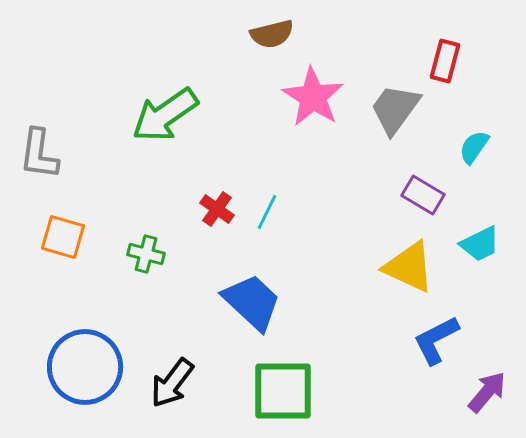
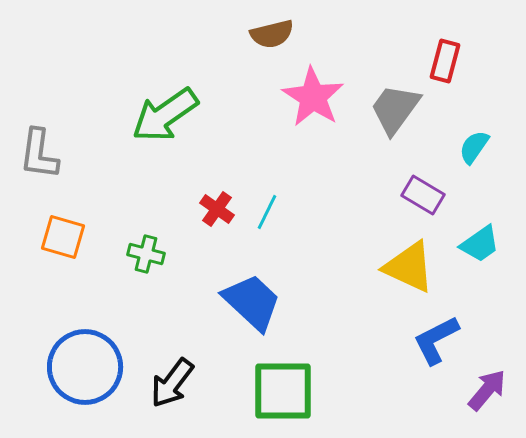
cyan trapezoid: rotated 9 degrees counterclockwise
purple arrow: moved 2 px up
